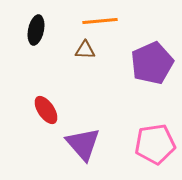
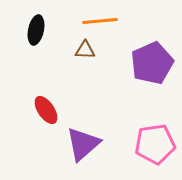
purple triangle: rotated 30 degrees clockwise
